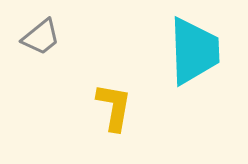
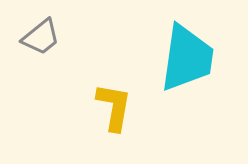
cyan trapezoid: moved 7 px left, 7 px down; rotated 10 degrees clockwise
